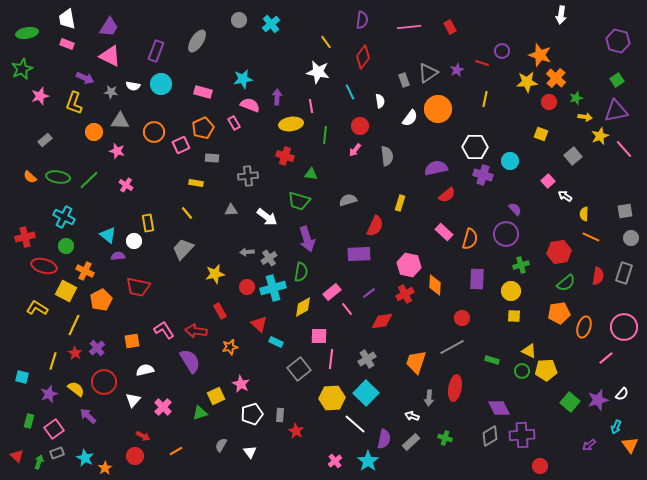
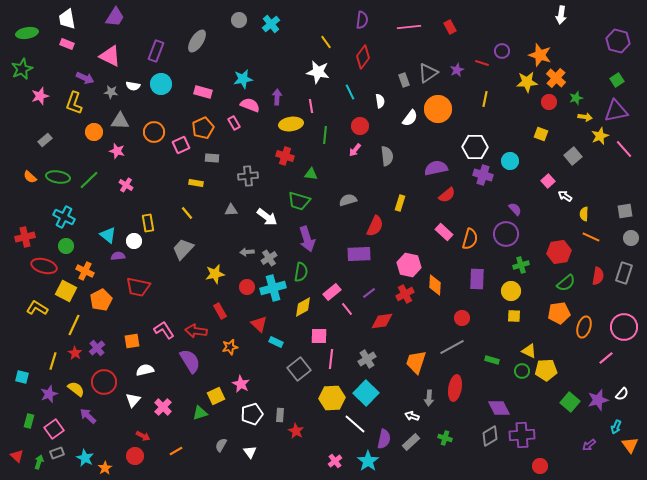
purple trapezoid at (109, 27): moved 6 px right, 10 px up
